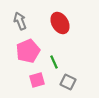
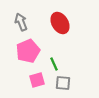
gray arrow: moved 1 px right, 1 px down
green line: moved 2 px down
gray square: moved 5 px left, 1 px down; rotated 21 degrees counterclockwise
